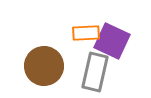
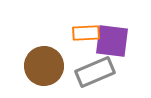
purple square: rotated 18 degrees counterclockwise
gray rectangle: rotated 54 degrees clockwise
